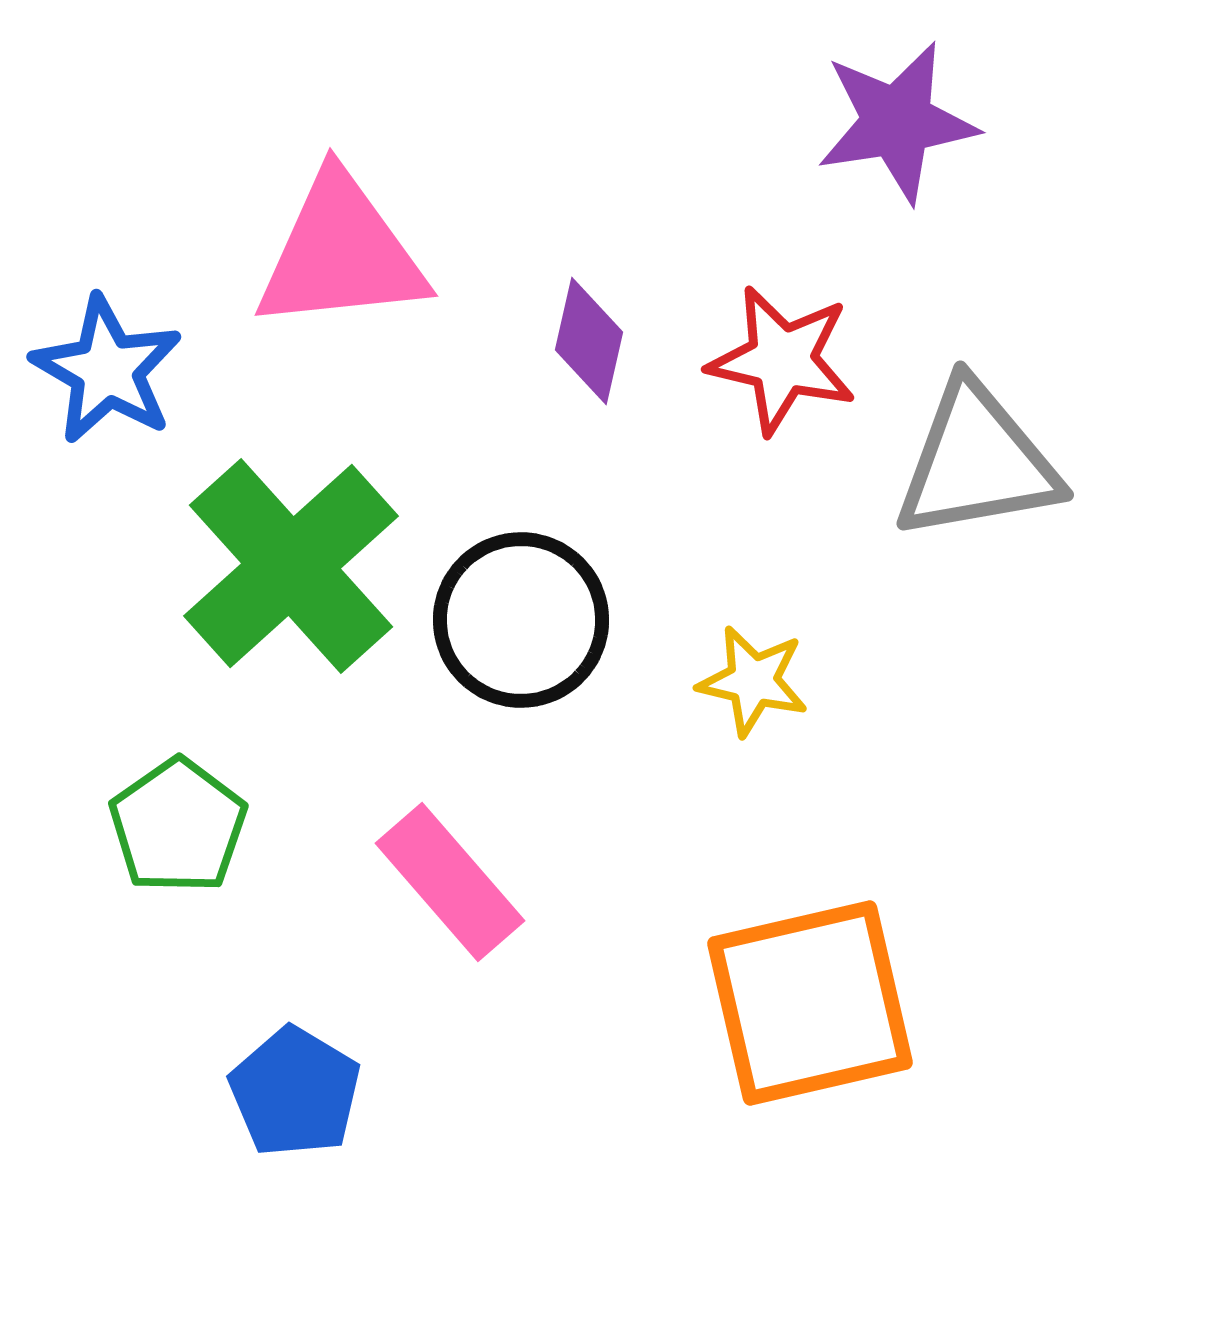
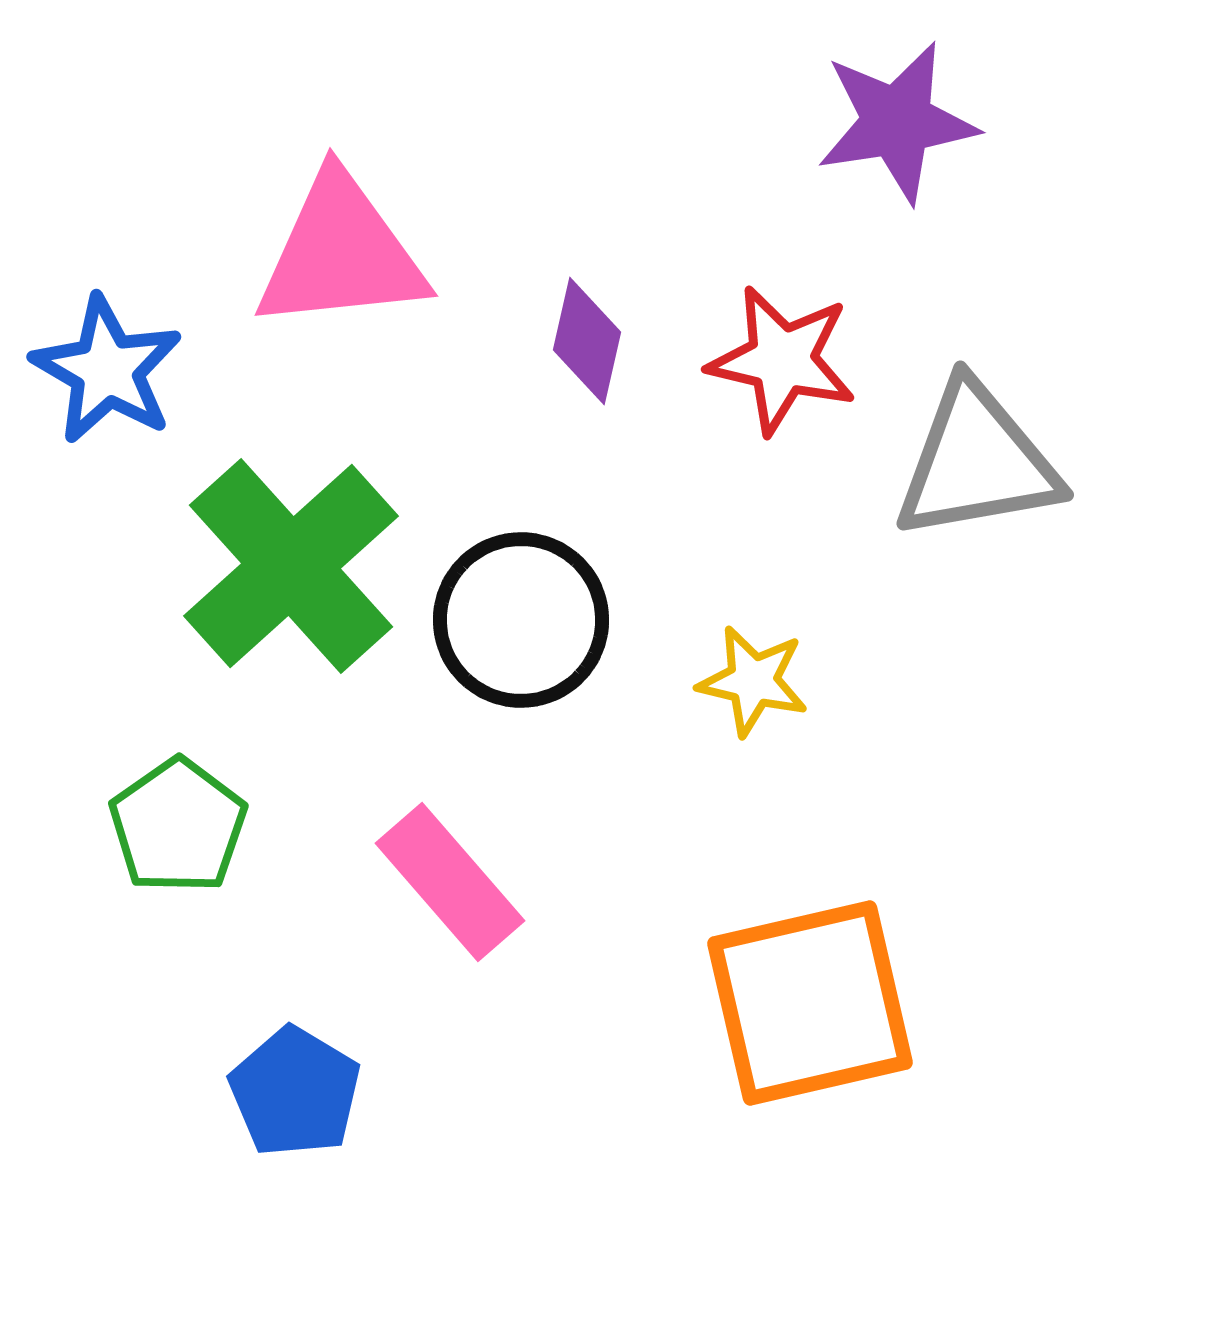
purple diamond: moved 2 px left
